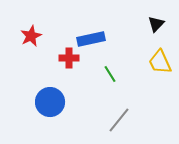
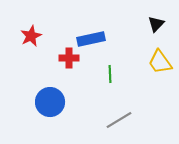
yellow trapezoid: rotated 12 degrees counterclockwise
green line: rotated 30 degrees clockwise
gray line: rotated 20 degrees clockwise
